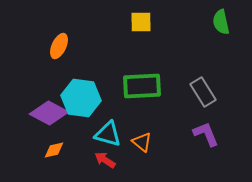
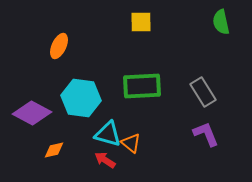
purple diamond: moved 17 px left
orange triangle: moved 11 px left, 1 px down
